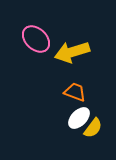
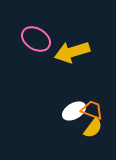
pink ellipse: rotated 12 degrees counterclockwise
orange trapezoid: moved 17 px right, 18 px down
white ellipse: moved 5 px left, 7 px up; rotated 15 degrees clockwise
